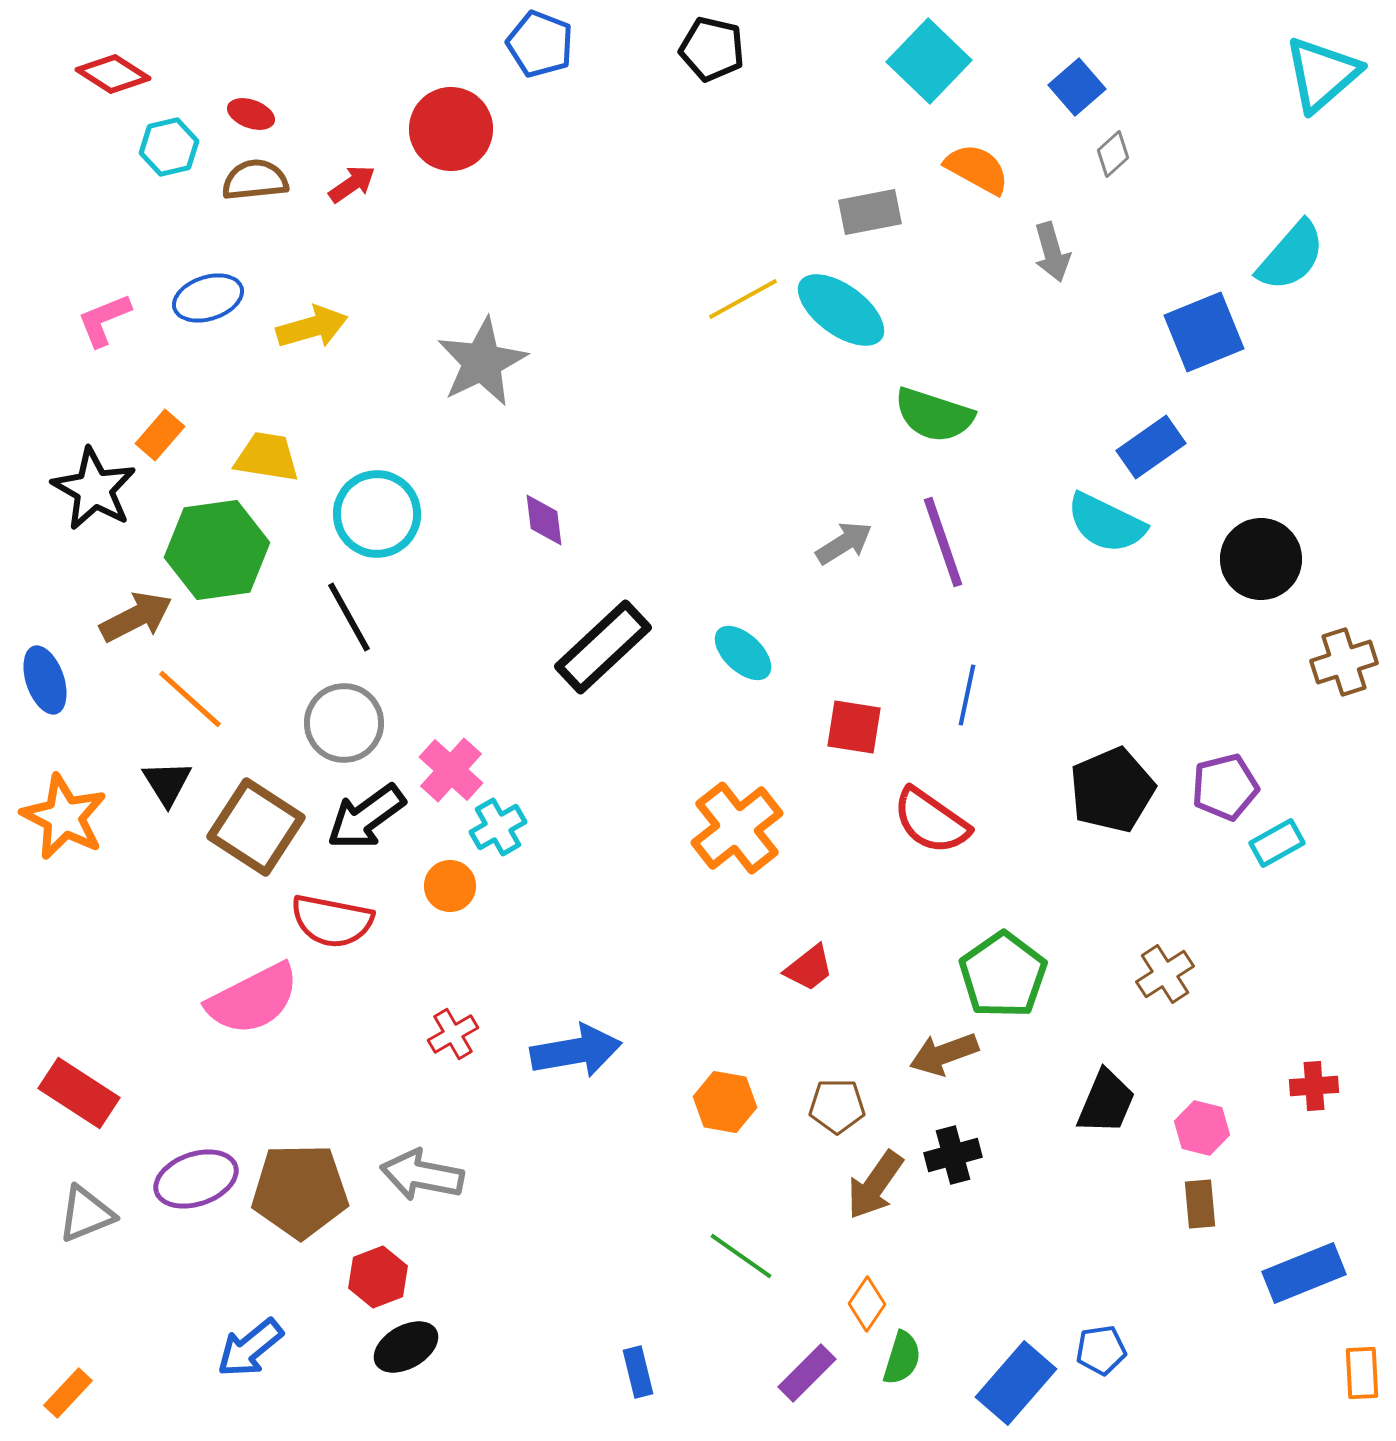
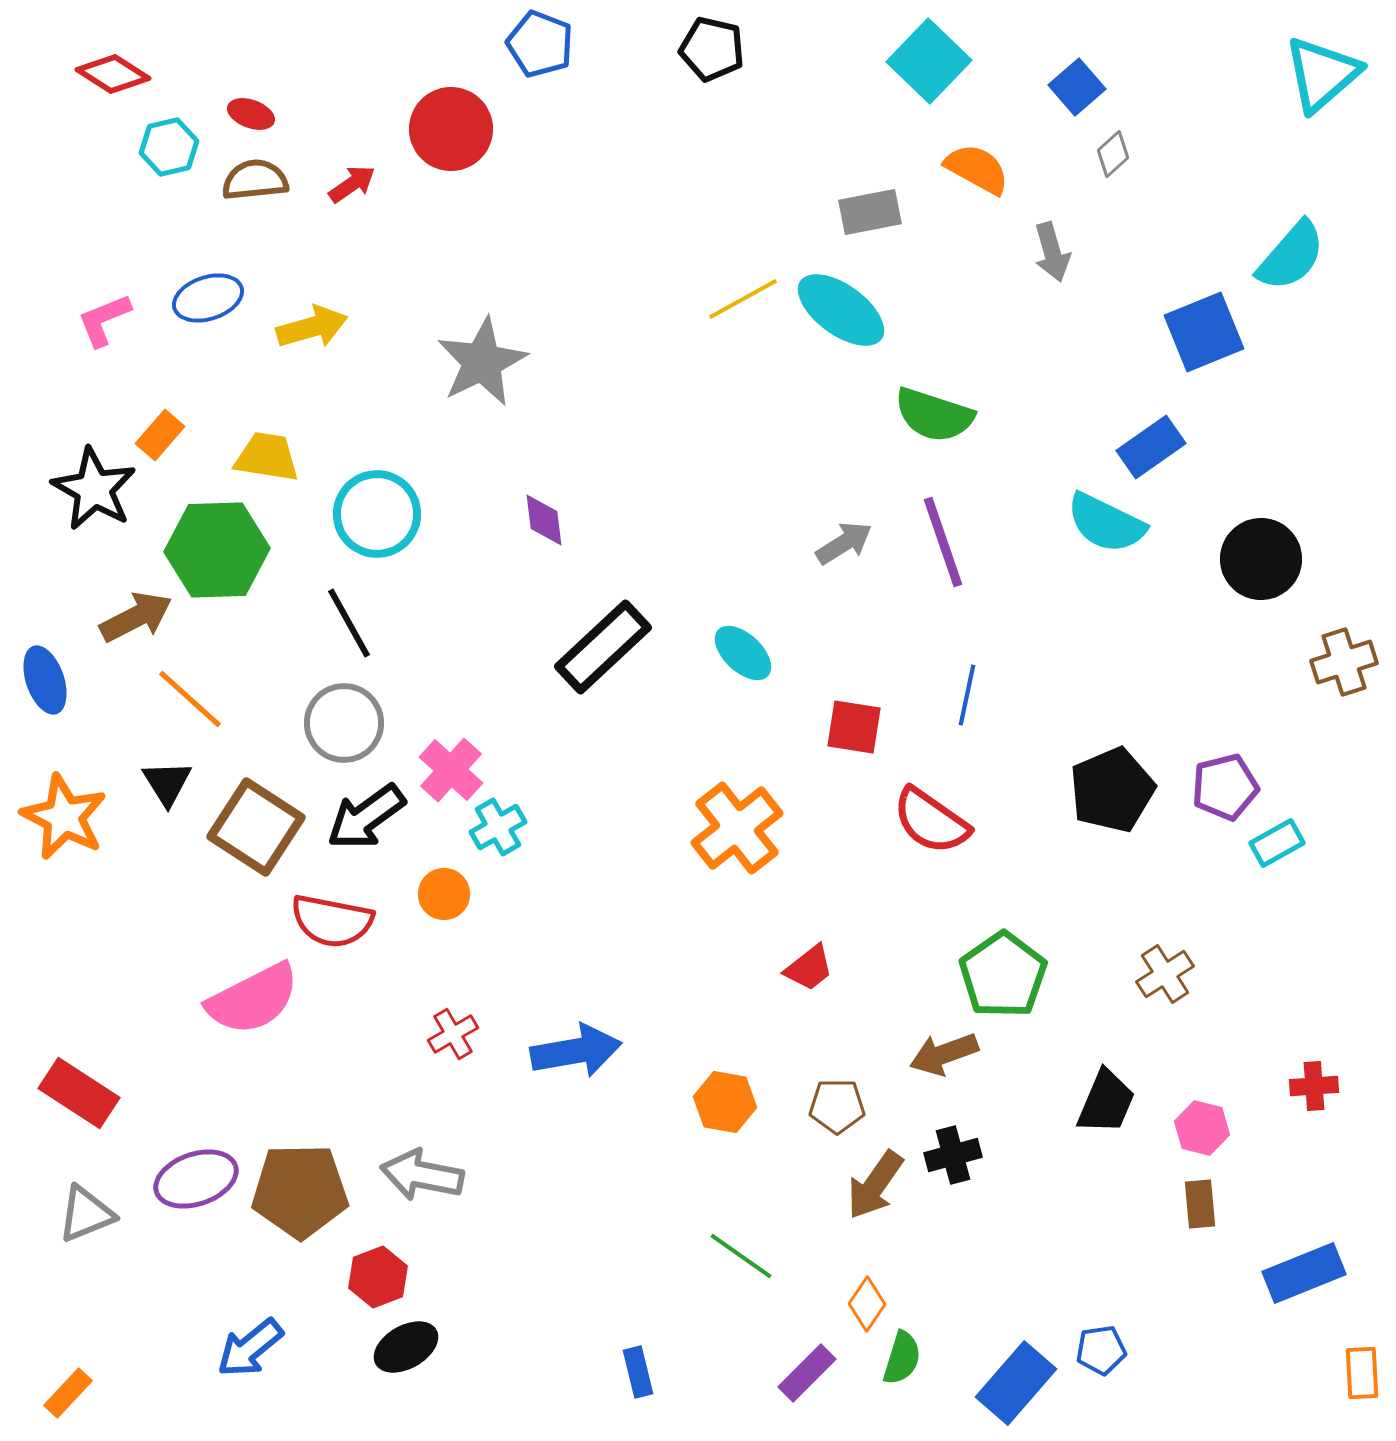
green hexagon at (217, 550): rotated 6 degrees clockwise
black line at (349, 617): moved 6 px down
orange circle at (450, 886): moved 6 px left, 8 px down
